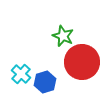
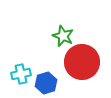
cyan cross: rotated 36 degrees clockwise
blue hexagon: moved 1 px right, 1 px down
